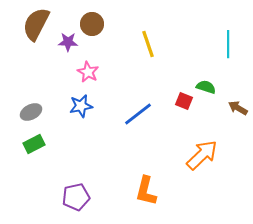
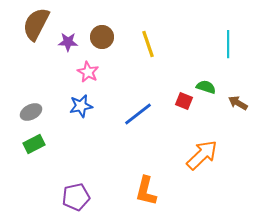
brown circle: moved 10 px right, 13 px down
brown arrow: moved 5 px up
